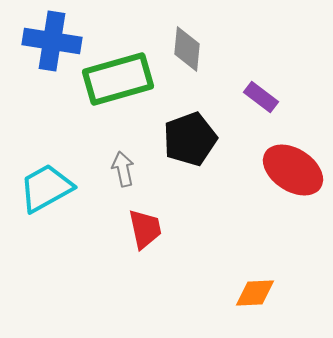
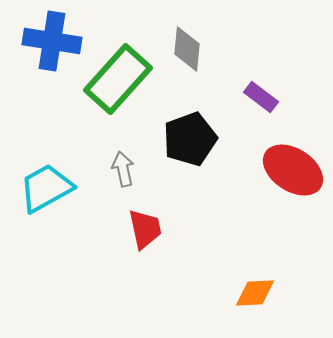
green rectangle: rotated 32 degrees counterclockwise
